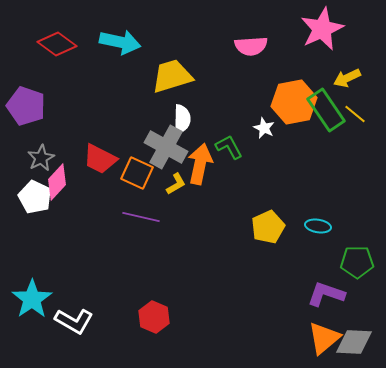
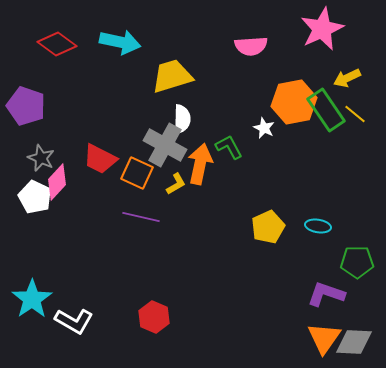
gray cross: moved 1 px left, 2 px up
gray star: rotated 20 degrees counterclockwise
orange triangle: rotated 15 degrees counterclockwise
